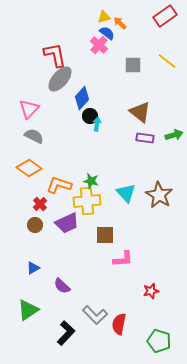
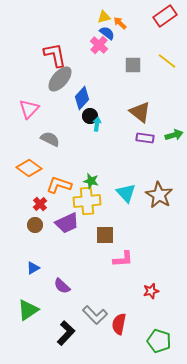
gray semicircle: moved 16 px right, 3 px down
